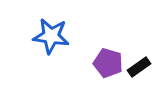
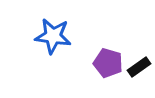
blue star: moved 2 px right
